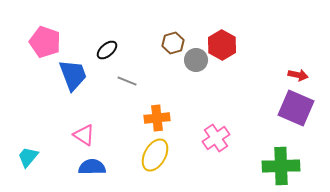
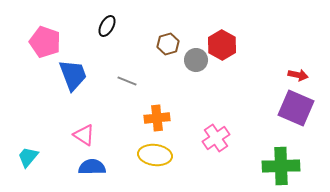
brown hexagon: moved 5 px left, 1 px down
black ellipse: moved 24 px up; rotated 20 degrees counterclockwise
yellow ellipse: rotated 68 degrees clockwise
